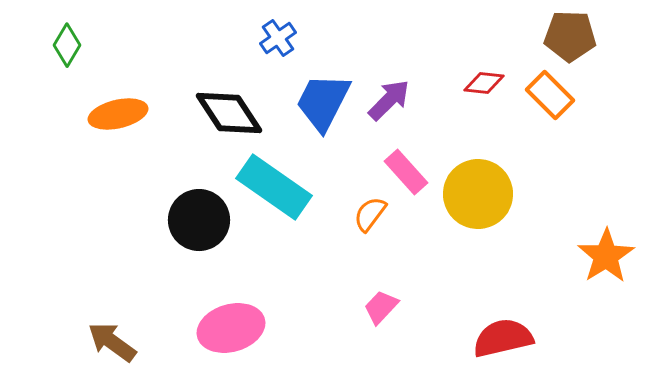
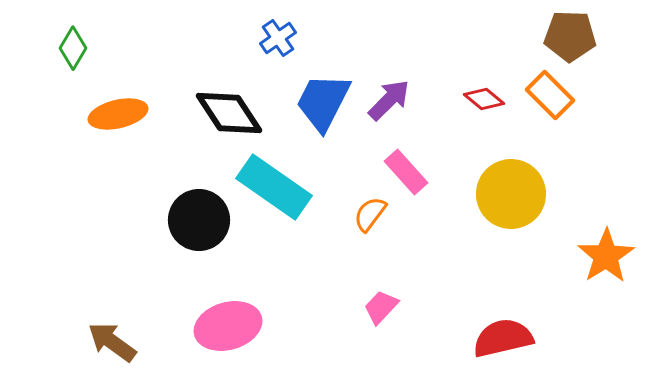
green diamond: moved 6 px right, 3 px down
red diamond: moved 16 px down; rotated 33 degrees clockwise
yellow circle: moved 33 px right
pink ellipse: moved 3 px left, 2 px up
